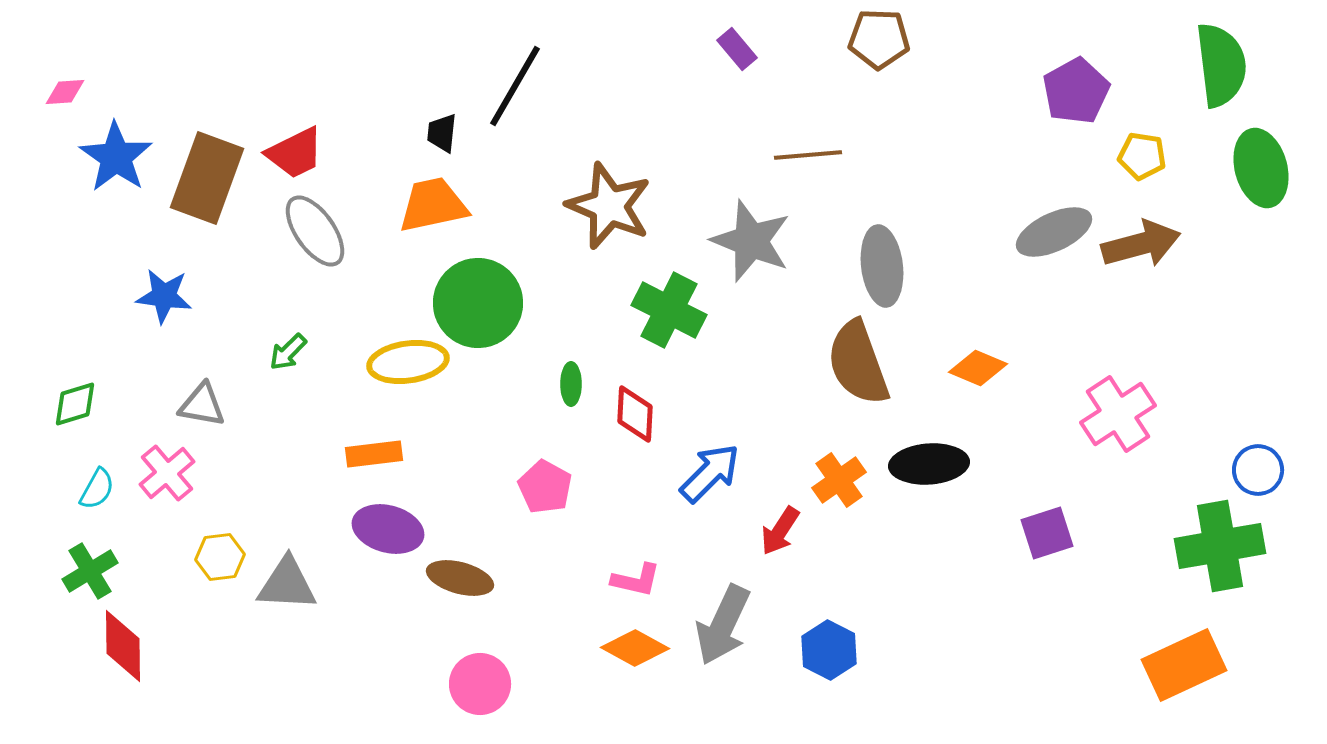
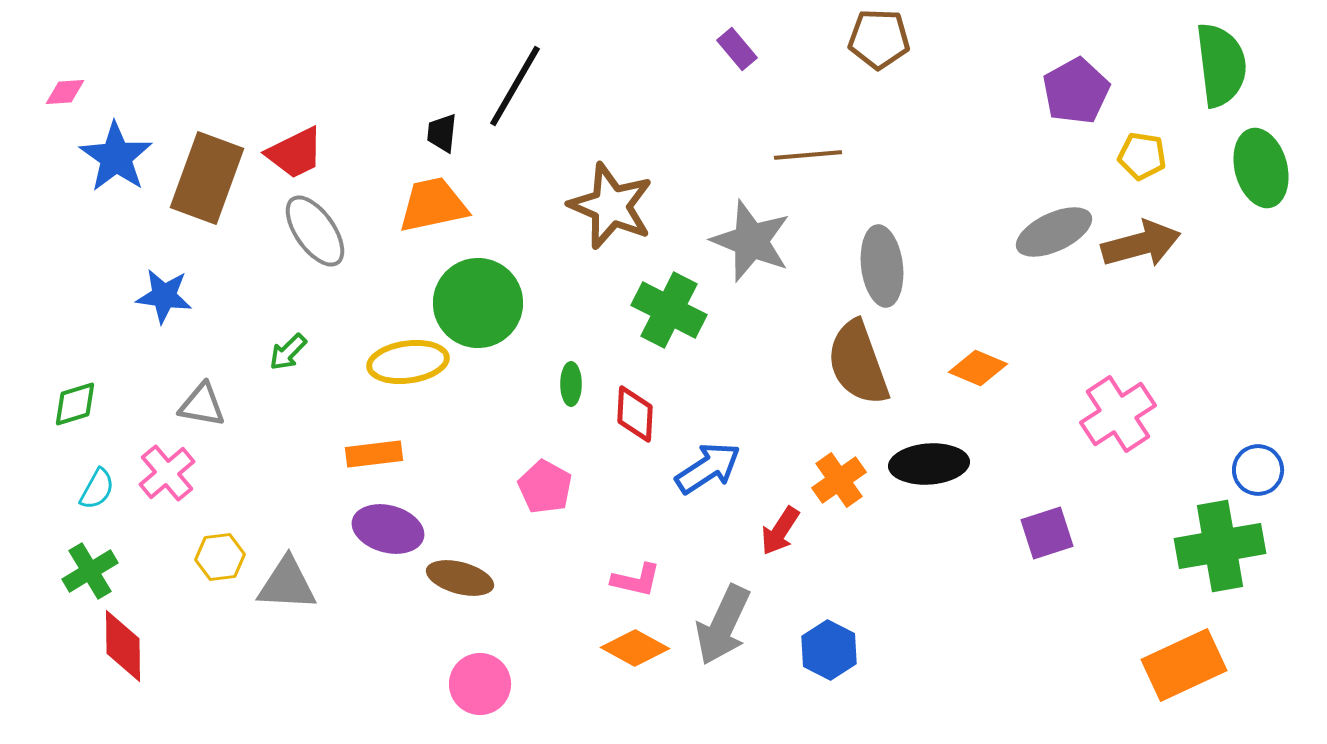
brown star at (609, 206): moved 2 px right
blue arrow at (710, 473): moved 2 px left, 5 px up; rotated 12 degrees clockwise
